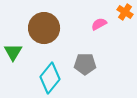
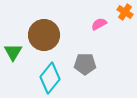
brown circle: moved 7 px down
